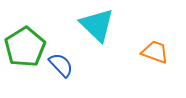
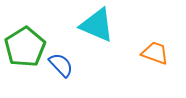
cyan triangle: rotated 21 degrees counterclockwise
orange trapezoid: moved 1 px down
